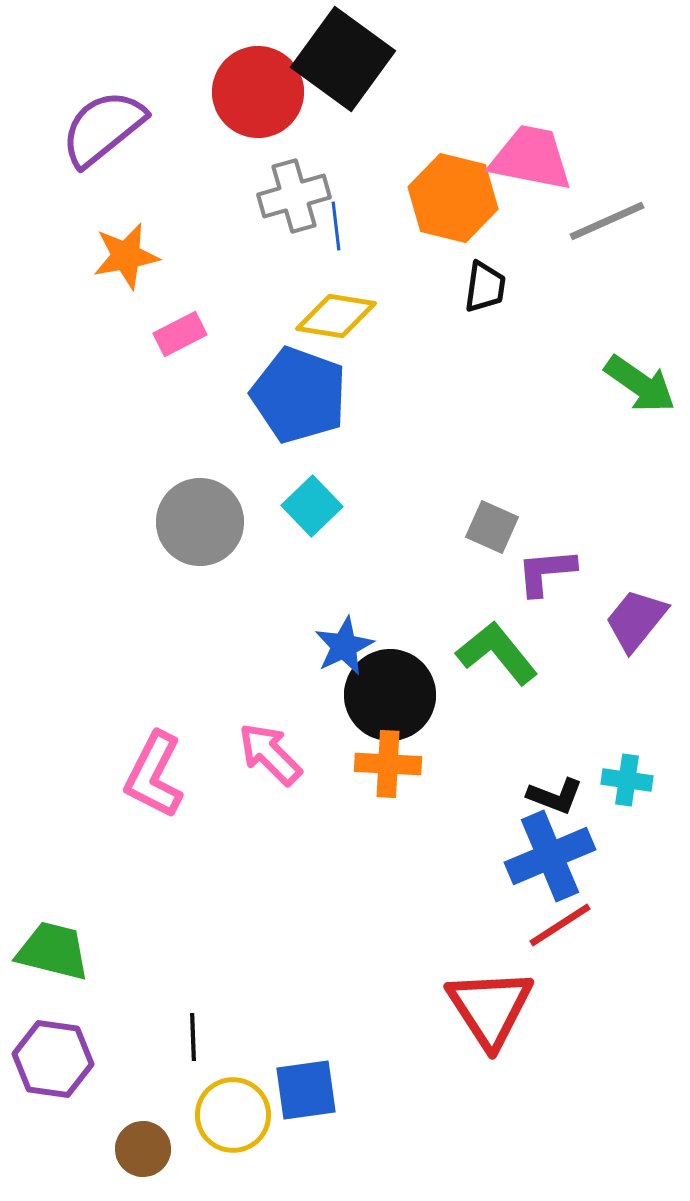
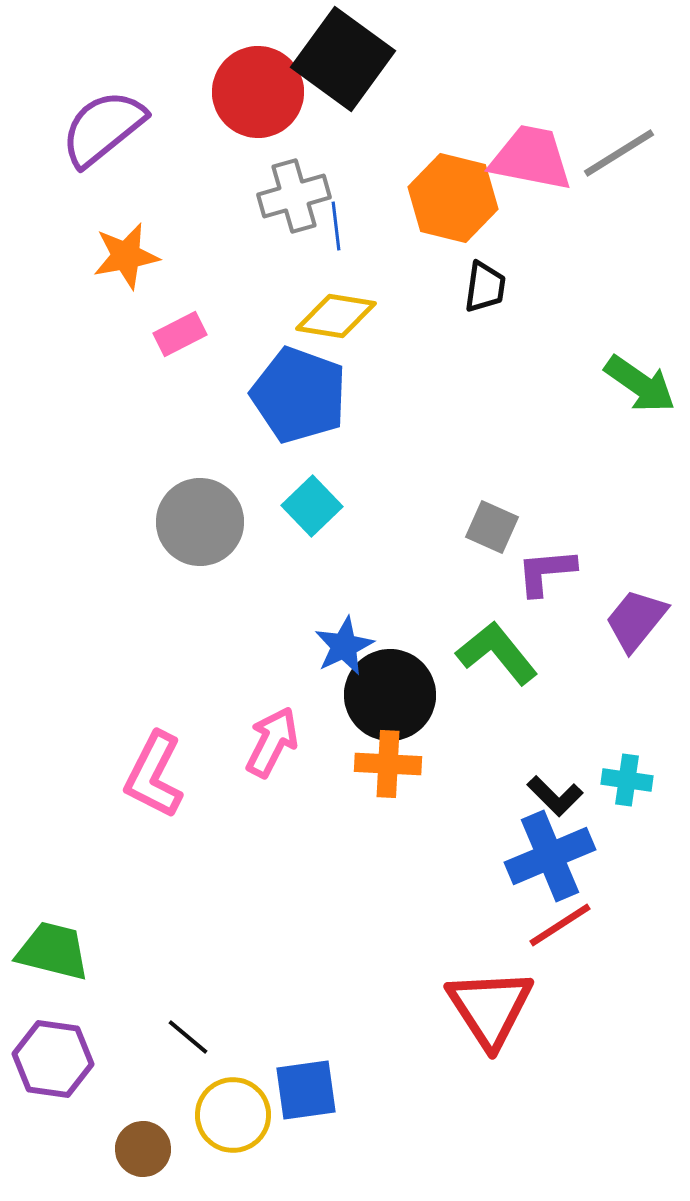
gray line: moved 12 px right, 68 px up; rotated 8 degrees counterclockwise
pink arrow: moved 2 px right, 12 px up; rotated 72 degrees clockwise
black L-shape: rotated 24 degrees clockwise
black line: moved 5 px left; rotated 48 degrees counterclockwise
